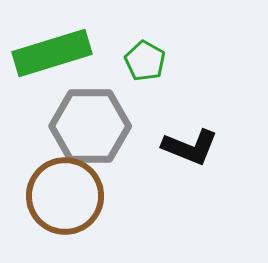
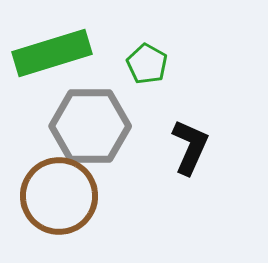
green pentagon: moved 2 px right, 3 px down
black L-shape: rotated 88 degrees counterclockwise
brown circle: moved 6 px left
